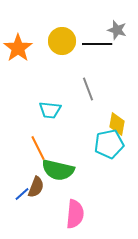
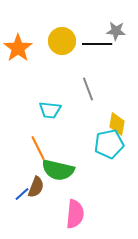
gray star: moved 1 px left, 1 px down; rotated 12 degrees counterclockwise
